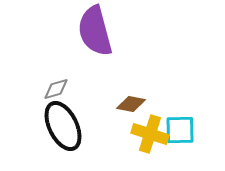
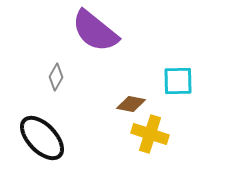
purple semicircle: rotated 36 degrees counterclockwise
gray diamond: moved 12 px up; rotated 44 degrees counterclockwise
black ellipse: moved 21 px left, 12 px down; rotated 18 degrees counterclockwise
cyan square: moved 2 px left, 49 px up
